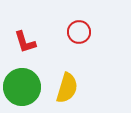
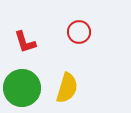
green circle: moved 1 px down
